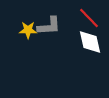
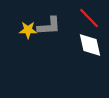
white diamond: moved 3 px down
